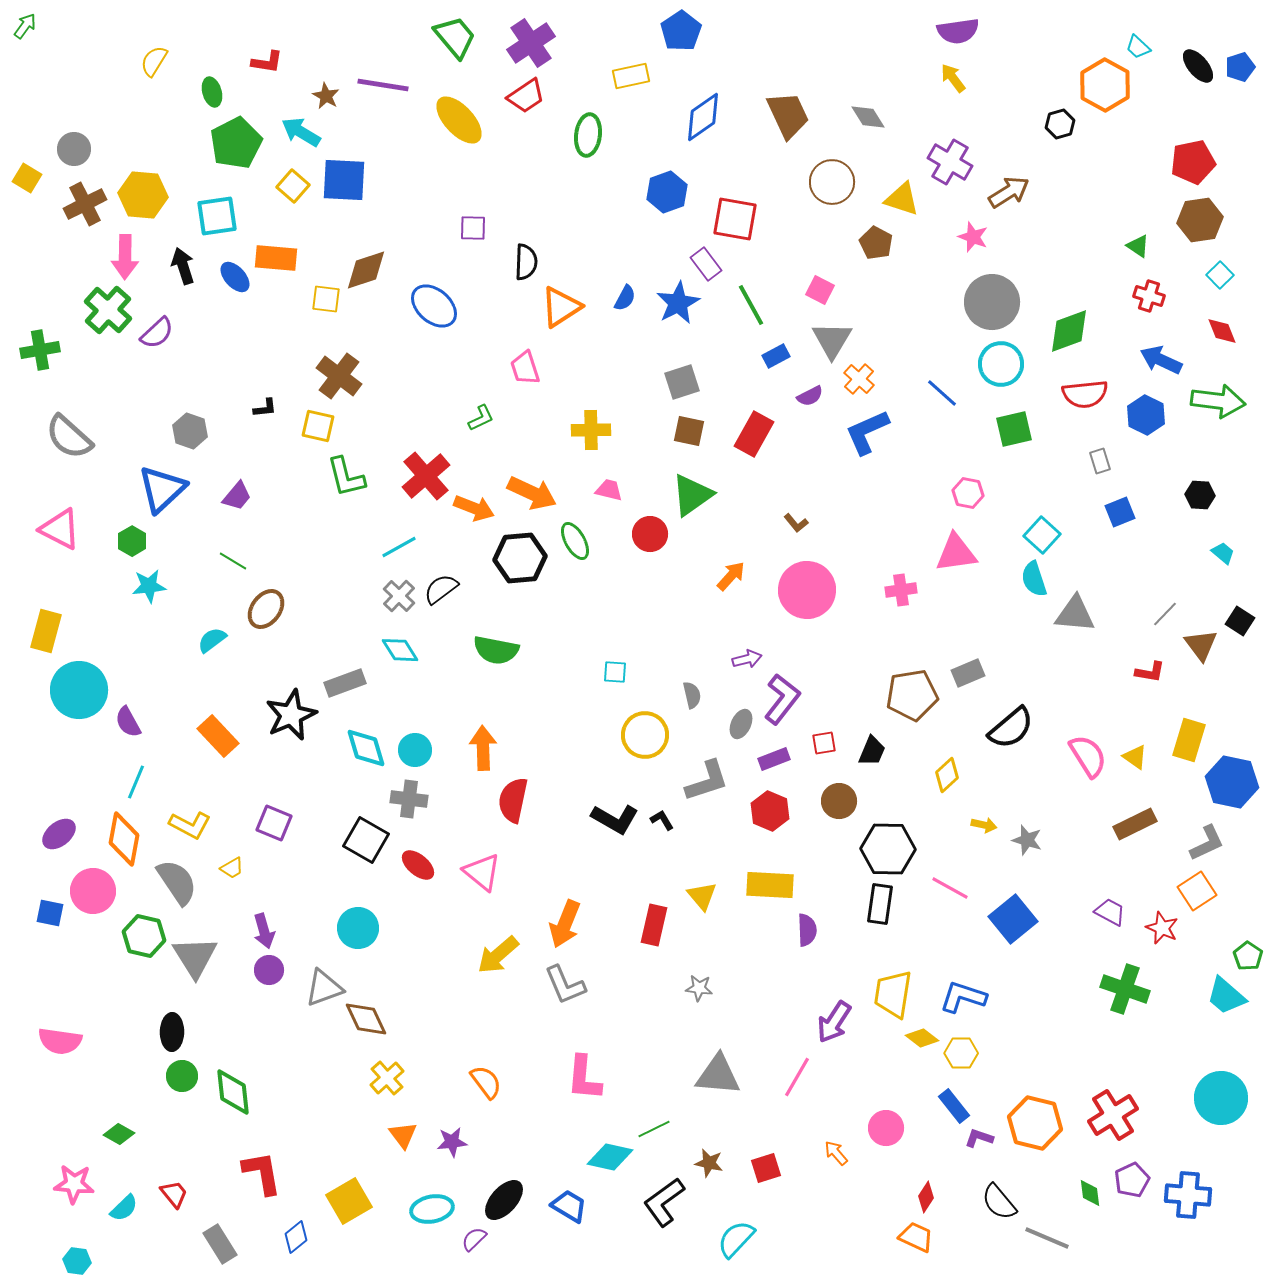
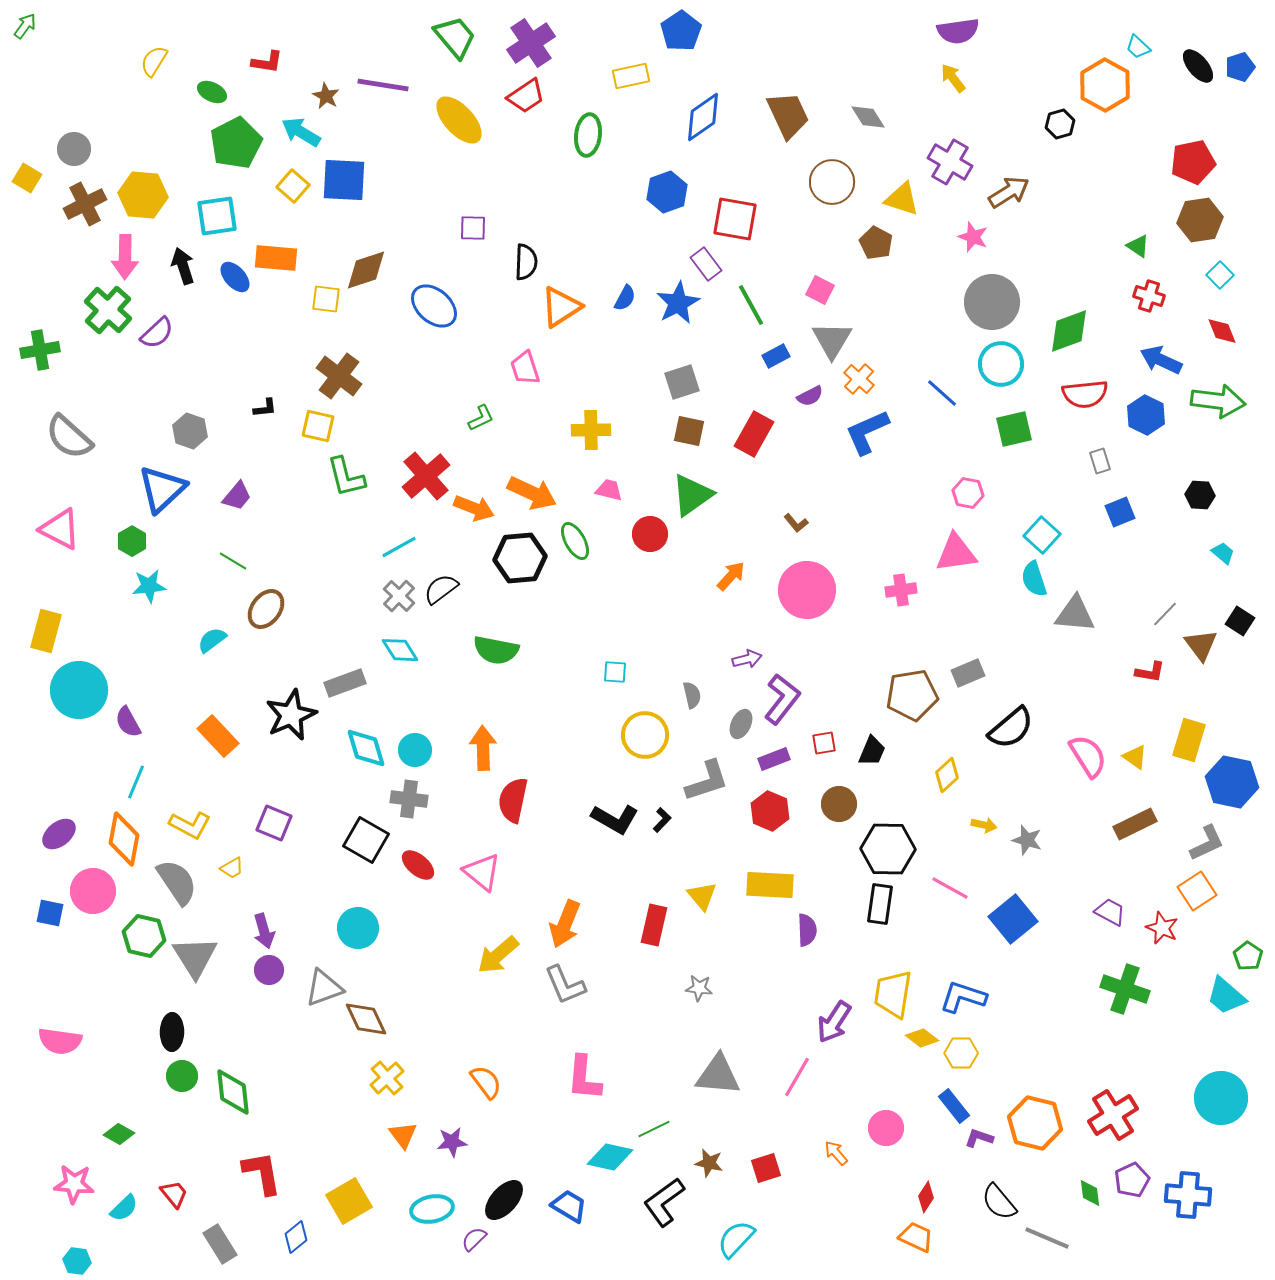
green ellipse at (212, 92): rotated 48 degrees counterclockwise
brown circle at (839, 801): moved 3 px down
black L-shape at (662, 820): rotated 75 degrees clockwise
